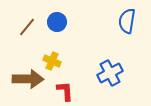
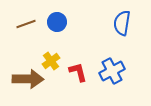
blue semicircle: moved 5 px left, 2 px down
brown line: moved 1 px left, 3 px up; rotated 30 degrees clockwise
yellow cross: moved 1 px left; rotated 30 degrees clockwise
blue cross: moved 2 px right, 2 px up
red L-shape: moved 13 px right, 19 px up; rotated 10 degrees counterclockwise
